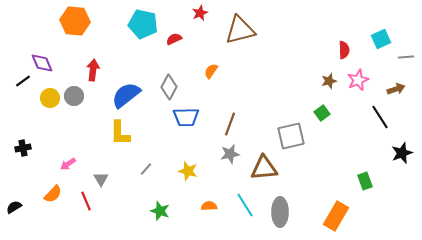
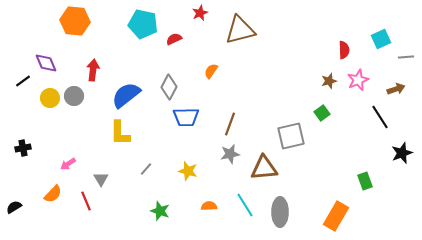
purple diamond at (42, 63): moved 4 px right
